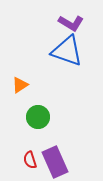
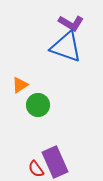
blue triangle: moved 1 px left, 4 px up
green circle: moved 12 px up
red semicircle: moved 6 px right, 9 px down; rotated 18 degrees counterclockwise
